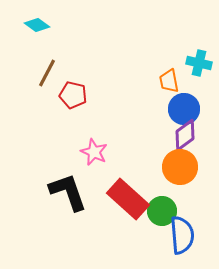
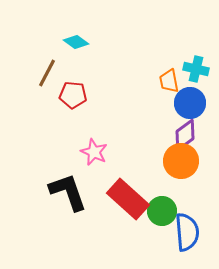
cyan diamond: moved 39 px right, 17 px down
cyan cross: moved 3 px left, 6 px down
red pentagon: rotated 8 degrees counterclockwise
blue circle: moved 6 px right, 6 px up
orange circle: moved 1 px right, 6 px up
blue semicircle: moved 5 px right, 3 px up
